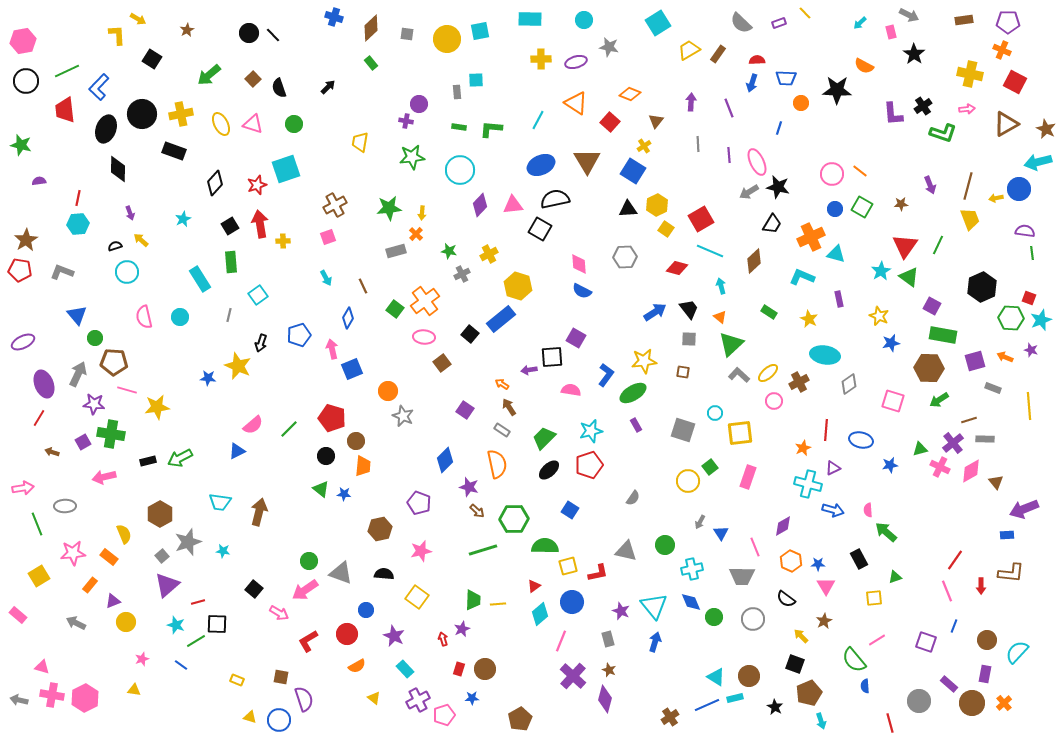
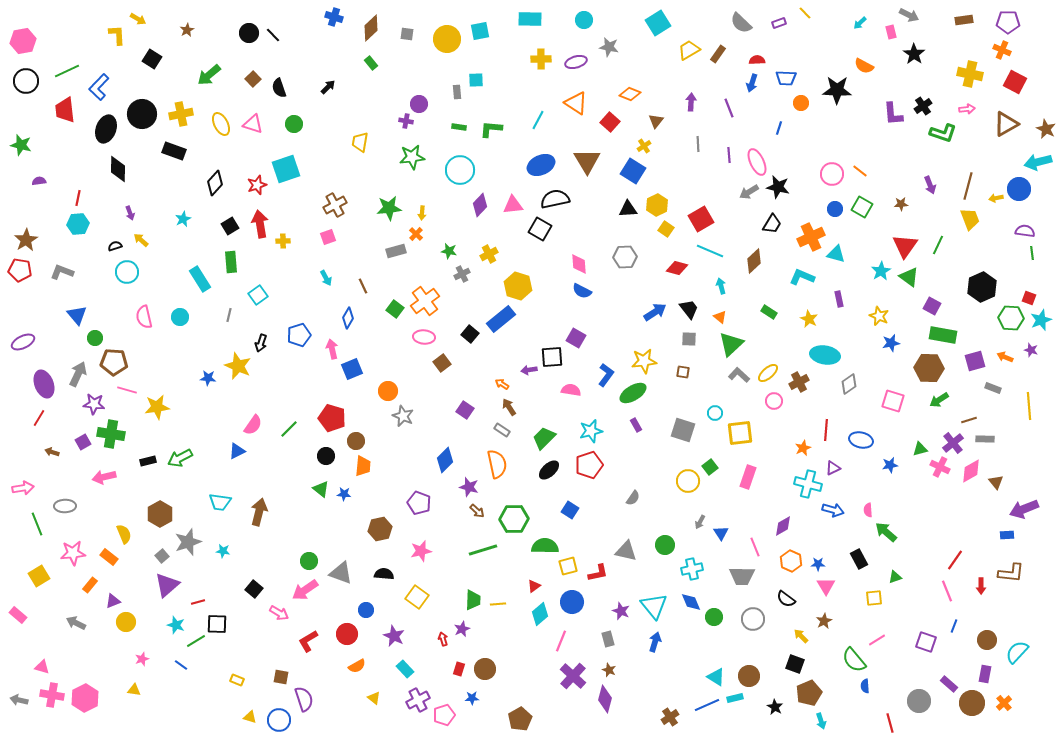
pink semicircle at (253, 425): rotated 15 degrees counterclockwise
